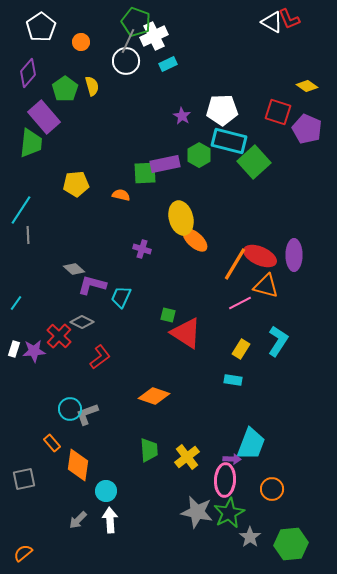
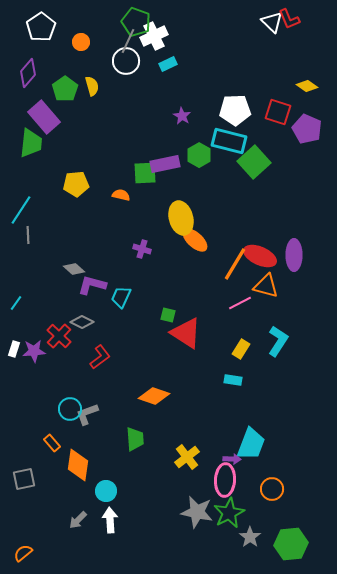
white triangle at (272, 22): rotated 15 degrees clockwise
white pentagon at (222, 110): moved 13 px right
green trapezoid at (149, 450): moved 14 px left, 11 px up
